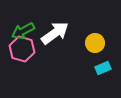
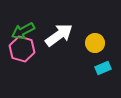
white arrow: moved 4 px right, 2 px down
